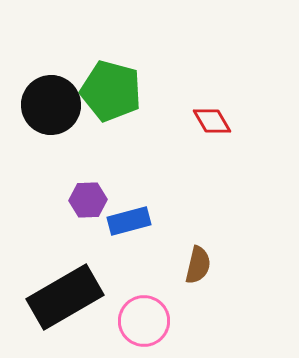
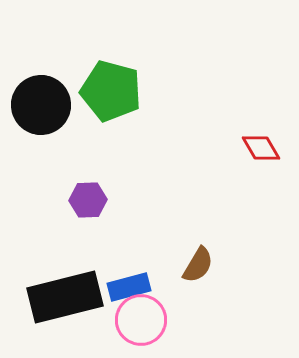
black circle: moved 10 px left
red diamond: moved 49 px right, 27 px down
blue rectangle: moved 66 px down
brown semicircle: rotated 18 degrees clockwise
black rectangle: rotated 16 degrees clockwise
pink circle: moved 3 px left, 1 px up
